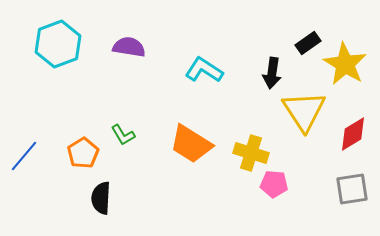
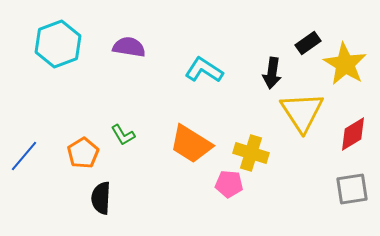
yellow triangle: moved 2 px left, 1 px down
pink pentagon: moved 45 px left
